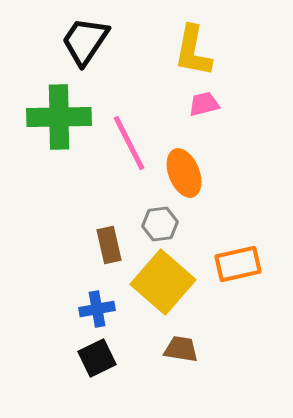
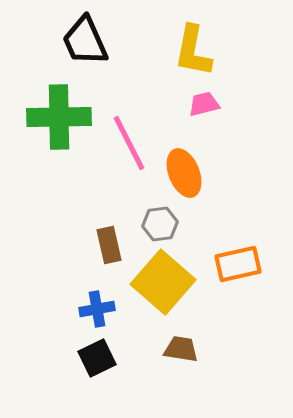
black trapezoid: rotated 58 degrees counterclockwise
